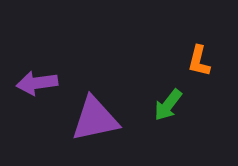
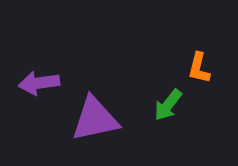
orange L-shape: moved 7 px down
purple arrow: moved 2 px right
